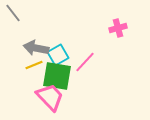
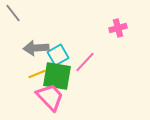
gray arrow: rotated 15 degrees counterclockwise
yellow line: moved 3 px right, 9 px down
